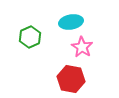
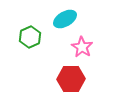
cyan ellipse: moved 6 px left, 3 px up; rotated 20 degrees counterclockwise
red hexagon: rotated 12 degrees counterclockwise
